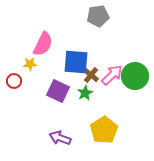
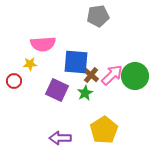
pink semicircle: rotated 60 degrees clockwise
purple square: moved 1 px left, 1 px up
purple arrow: rotated 20 degrees counterclockwise
